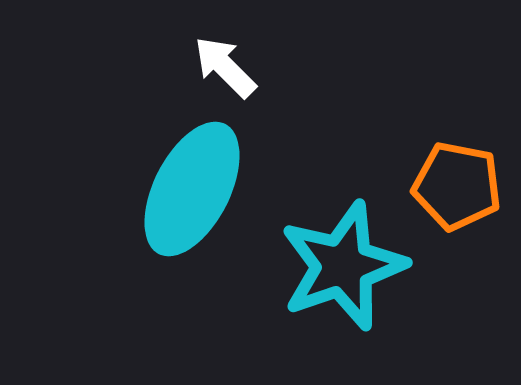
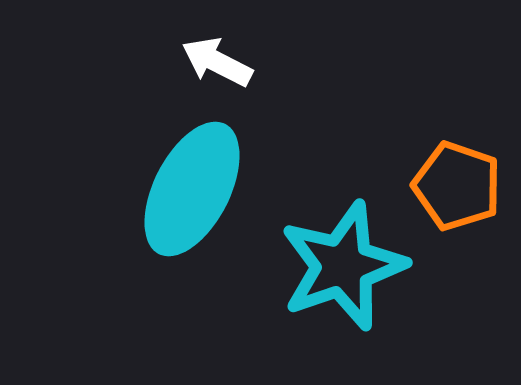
white arrow: moved 8 px left, 5 px up; rotated 18 degrees counterclockwise
orange pentagon: rotated 8 degrees clockwise
